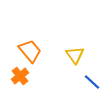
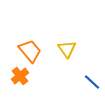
yellow triangle: moved 8 px left, 6 px up
